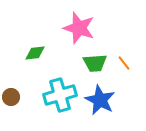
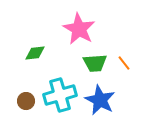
pink star: moved 1 px down; rotated 12 degrees clockwise
brown circle: moved 15 px right, 4 px down
